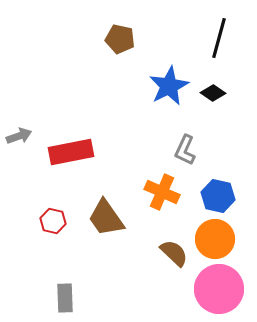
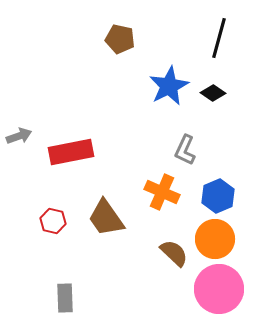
blue hexagon: rotated 24 degrees clockwise
